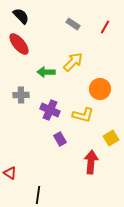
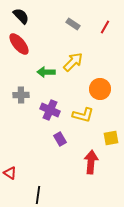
yellow square: rotated 21 degrees clockwise
